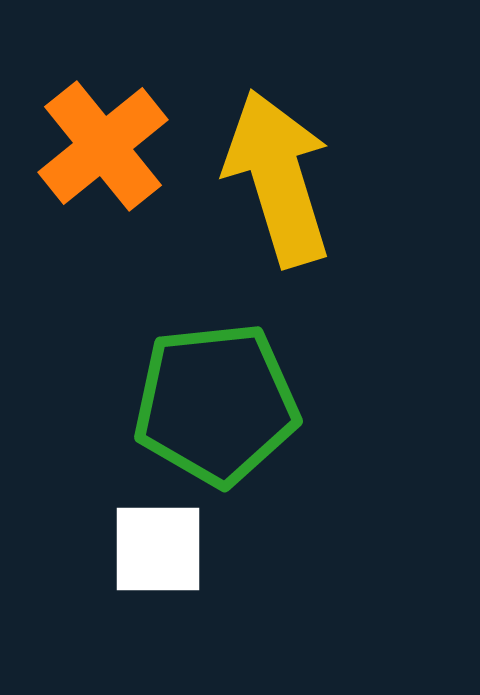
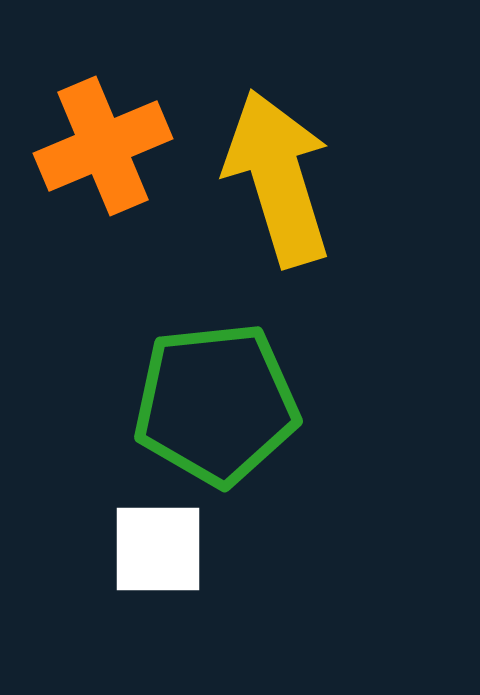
orange cross: rotated 16 degrees clockwise
